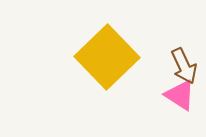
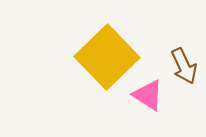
pink triangle: moved 32 px left
